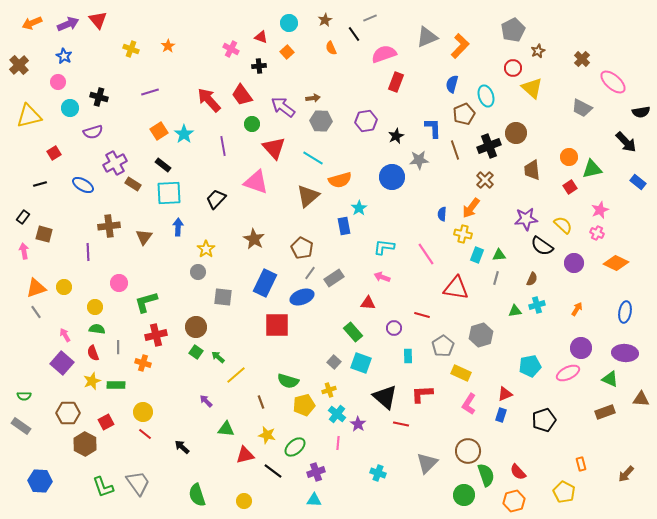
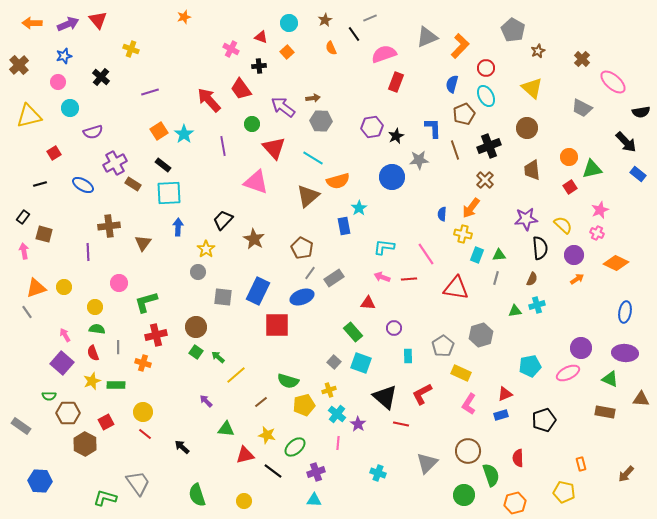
orange arrow at (32, 23): rotated 24 degrees clockwise
gray pentagon at (513, 30): rotated 15 degrees counterclockwise
orange star at (168, 46): moved 16 px right, 29 px up; rotated 16 degrees clockwise
blue star at (64, 56): rotated 28 degrees clockwise
red circle at (513, 68): moved 27 px left
red trapezoid at (242, 95): moved 1 px left, 6 px up
cyan ellipse at (486, 96): rotated 10 degrees counterclockwise
black cross at (99, 97): moved 2 px right, 20 px up; rotated 24 degrees clockwise
purple hexagon at (366, 121): moved 6 px right, 6 px down
brown circle at (516, 133): moved 11 px right, 5 px up
orange semicircle at (340, 180): moved 2 px left, 1 px down
blue rectangle at (638, 182): moved 8 px up
black trapezoid at (216, 199): moved 7 px right, 21 px down
brown triangle at (144, 237): moved 1 px left, 6 px down
black semicircle at (542, 246): moved 2 px left, 2 px down; rotated 130 degrees counterclockwise
purple circle at (574, 263): moved 8 px up
blue rectangle at (265, 283): moved 7 px left, 8 px down
orange arrow at (577, 309): moved 30 px up; rotated 24 degrees clockwise
gray line at (36, 312): moved 9 px left
red line at (422, 315): moved 13 px left, 36 px up; rotated 21 degrees counterclockwise
red L-shape at (422, 394): rotated 25 degrees counterclockwise
green semicircle at (24, 396): moved 25 px right
brown line at (261, 402): rotated 72 degrees clockwise
brown rectangle at (605, 412): rotated 30 degrees clockwise
blue rectangle at (501, 415): rotated 56 degrees clockwise
red semicircle at (518, 472): moved 14 px up; rotated 42 degrees clockwise
green semicircle at (486, 475): moved 5 px right
green L-shape at (103, 487): moved 2 px right, 11 px down; rotated 125 degrees clockwise
yellow pentagon at (564, 492): rotated 15 degrees counterclockwise
orange hexagon at (514, 501): moved 1 px right, 2 px down
